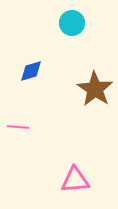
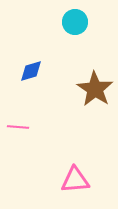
cyan circle: moved 3 px right, 1 px up
